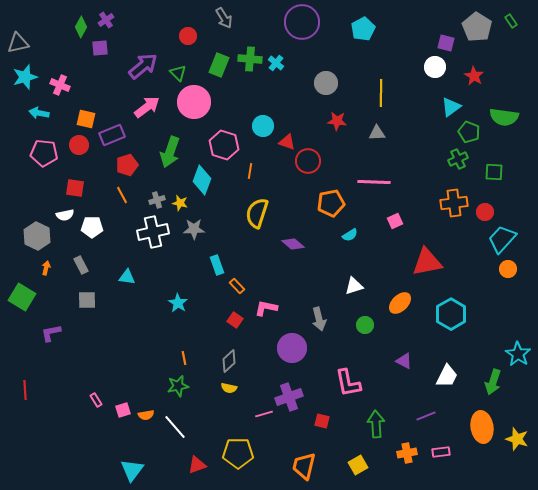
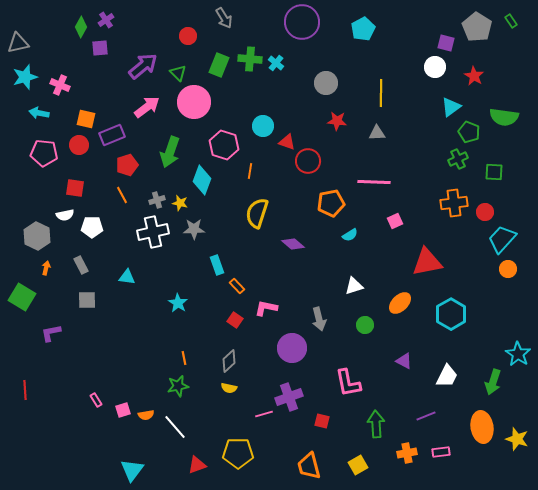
orange trapezoid at (304, 466): moved 5 px right; rotated 28 degrees counterclockwise
